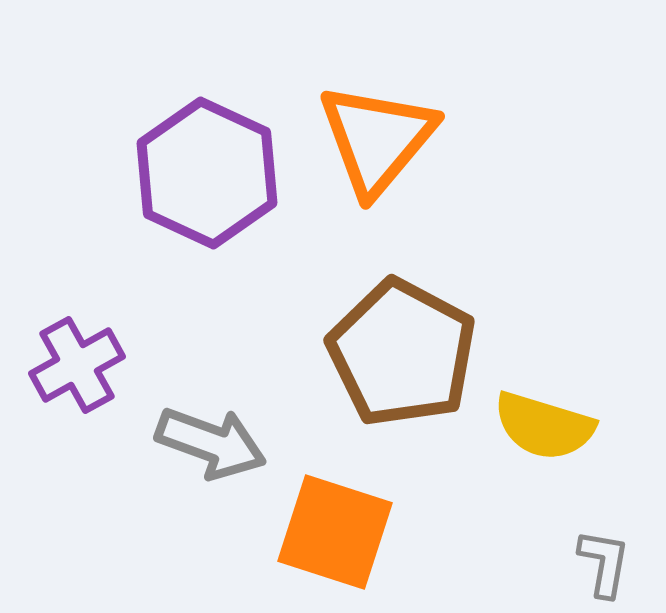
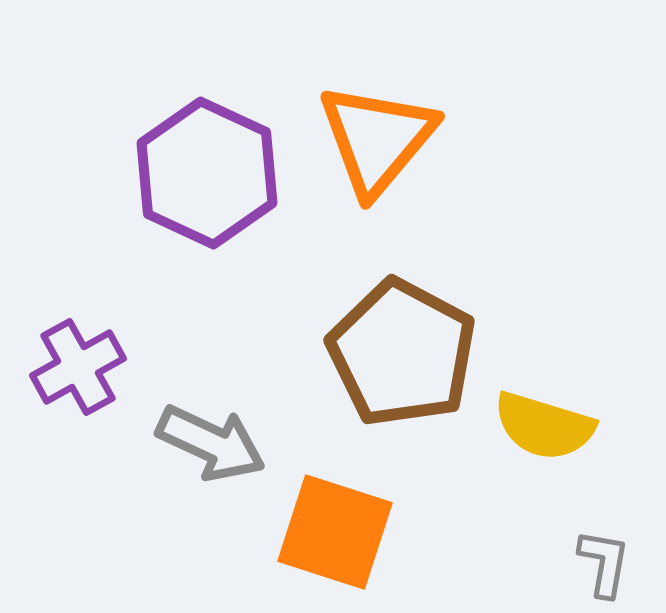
purple cross: moved 1 px right, 2 px down
gray arrow: rotated 5 degrees clockwise
